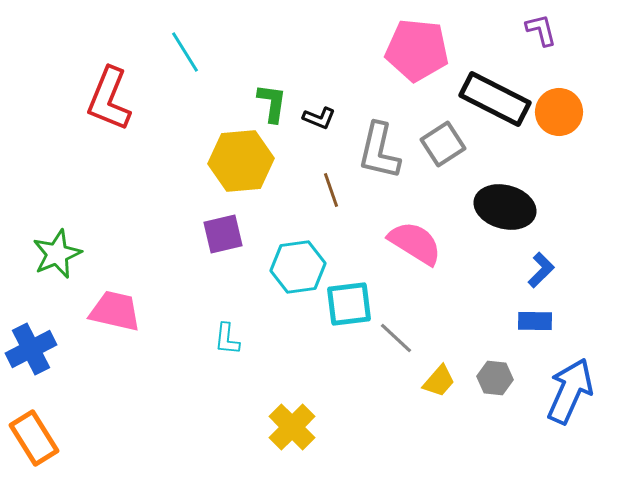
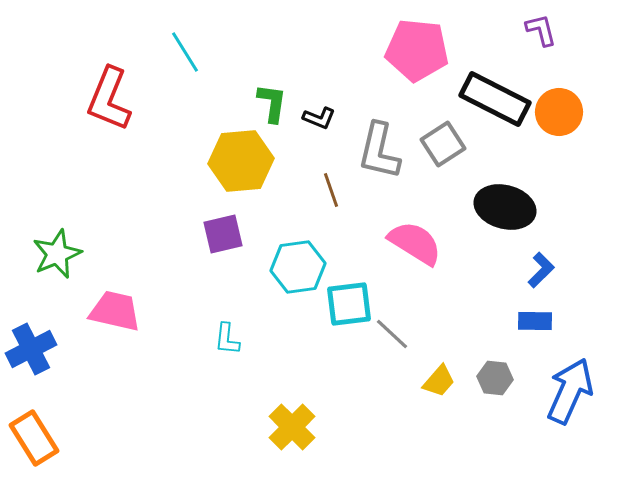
gray line: moved 4 px left, 4 px up
